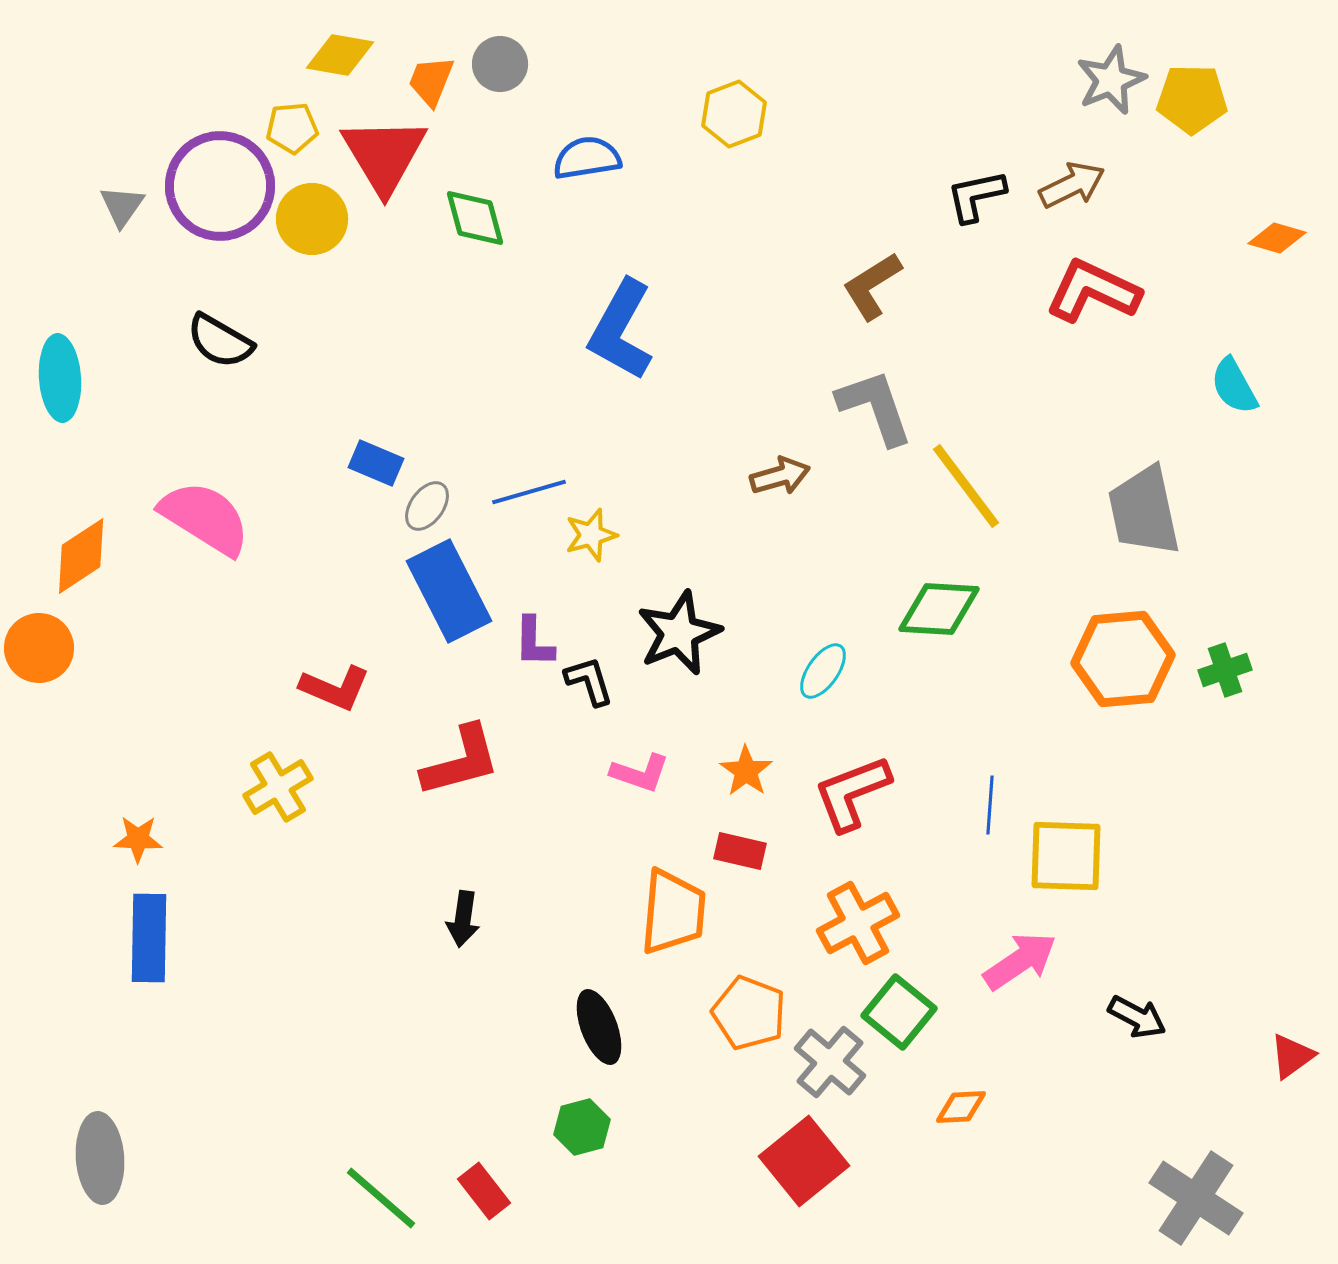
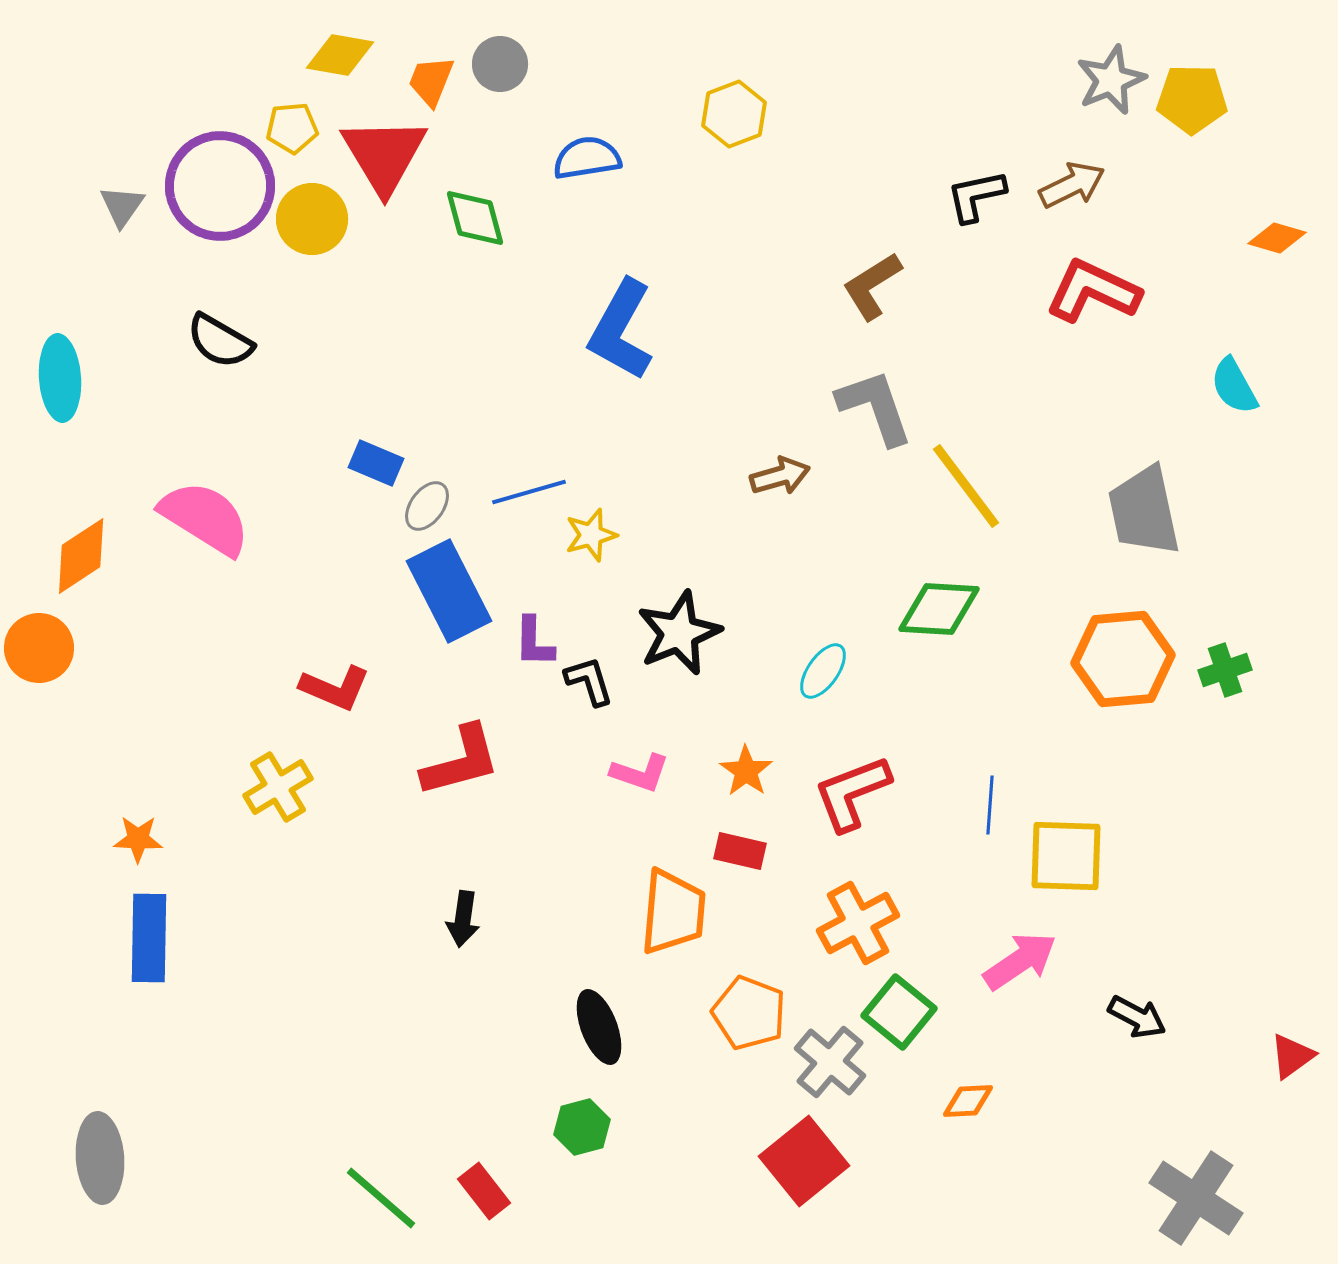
orange diamond at (961, 1107): moved 7 px right, 6 px up
